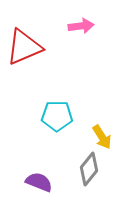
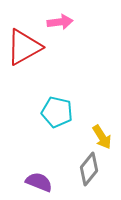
pink arrow: moved 21 px left, 4 px up
red triangle: rotated 6 degrees counterclockwise
cyan pentagon: moved 4 px up; rotated 12 degrees clockwise
